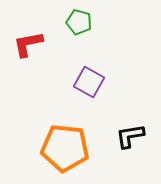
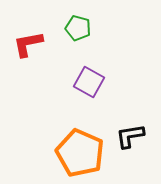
green pentagon: moved 1 px left, 6 px down
orange pentagon: moved 15 px right, 5 px down; rotated 18 degrees clockwise
